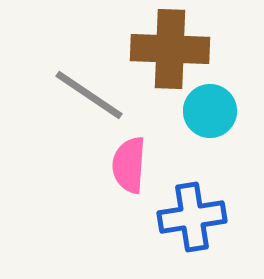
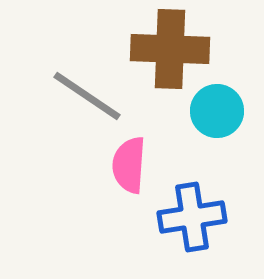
gray line: moved 2 px left, 1 px down
cyan circle: moved 7 px right
